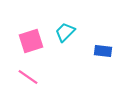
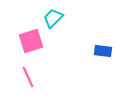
cyan trapezoid: moved 12 px left, 14 px up
pink line: rotated 30 degrees clockwise
